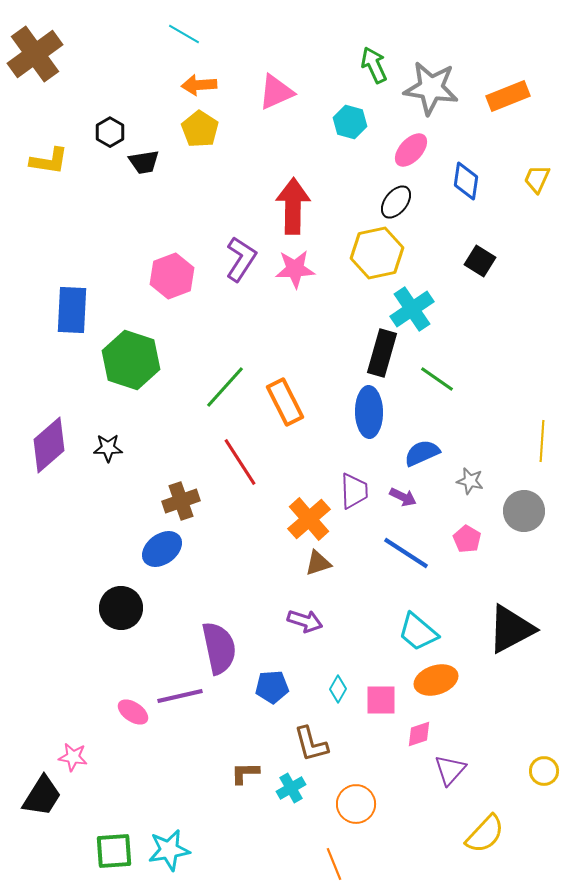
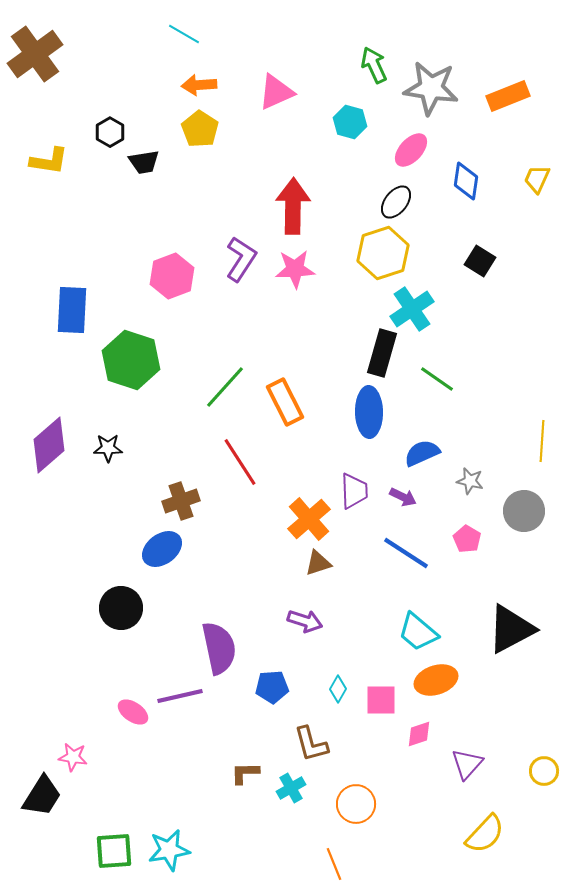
yellow hexagon at (377, 253): moved 6 px right; rotated 6 degrees counterclockwise
purple triangle at (450, 770): moved 17 px right, 6 px up
